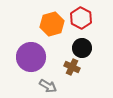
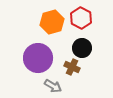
orange hexagon: moved 2 px up
purple circle: moved 7 px right, 1 px down
gray arrow: moved 5 px right
